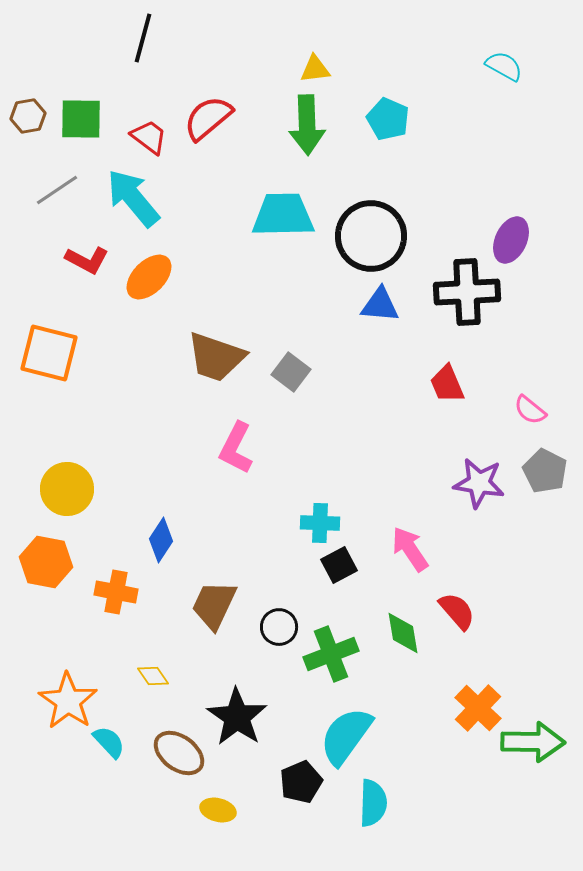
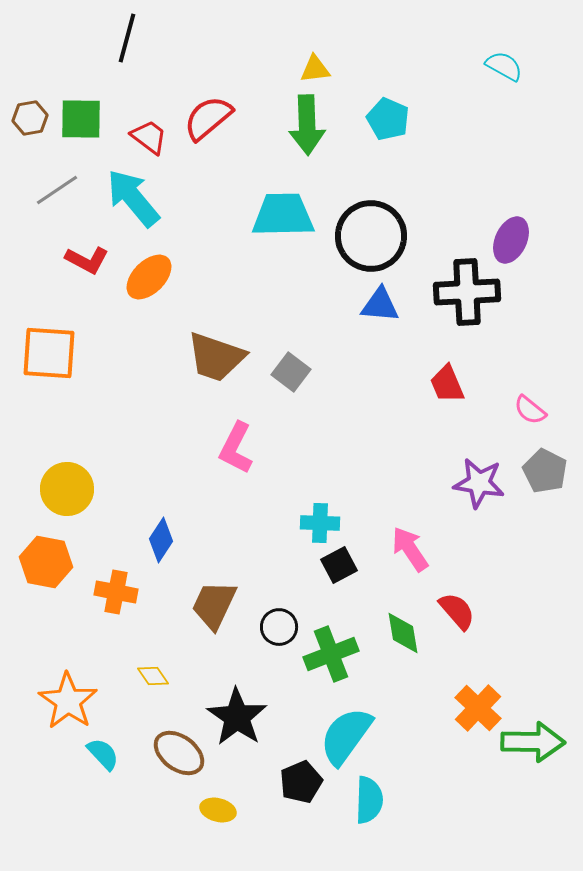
black line at (143, 38): moved 16 px left
brown hexagon at (28, 116): moved 2 px right, 2 px down
orange square at (49, 353): rotated 10 degrees counterclockwise
cyan semicircle at (109, 742): moved 6 px left, 12 px down
cyan semicircle at (373, 803): moved 4 px left, 3 px up
